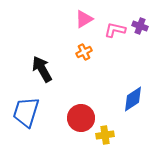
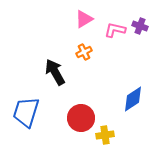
black arrow: moved 13 px right, 3 px down
